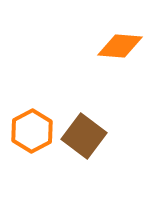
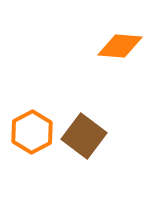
orange hexagon: moved 1 px down
